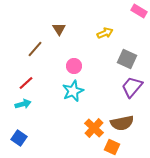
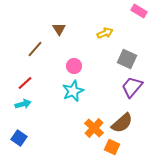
red line: moved 1 px left
brown semicircle: rotated 30 degrees counterclockwise
